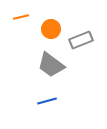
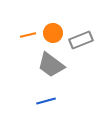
orange line: moved 7 px right, 18 px down
orange circle: moved 2 px right, 4 px down
blue line: moved 1 px left
